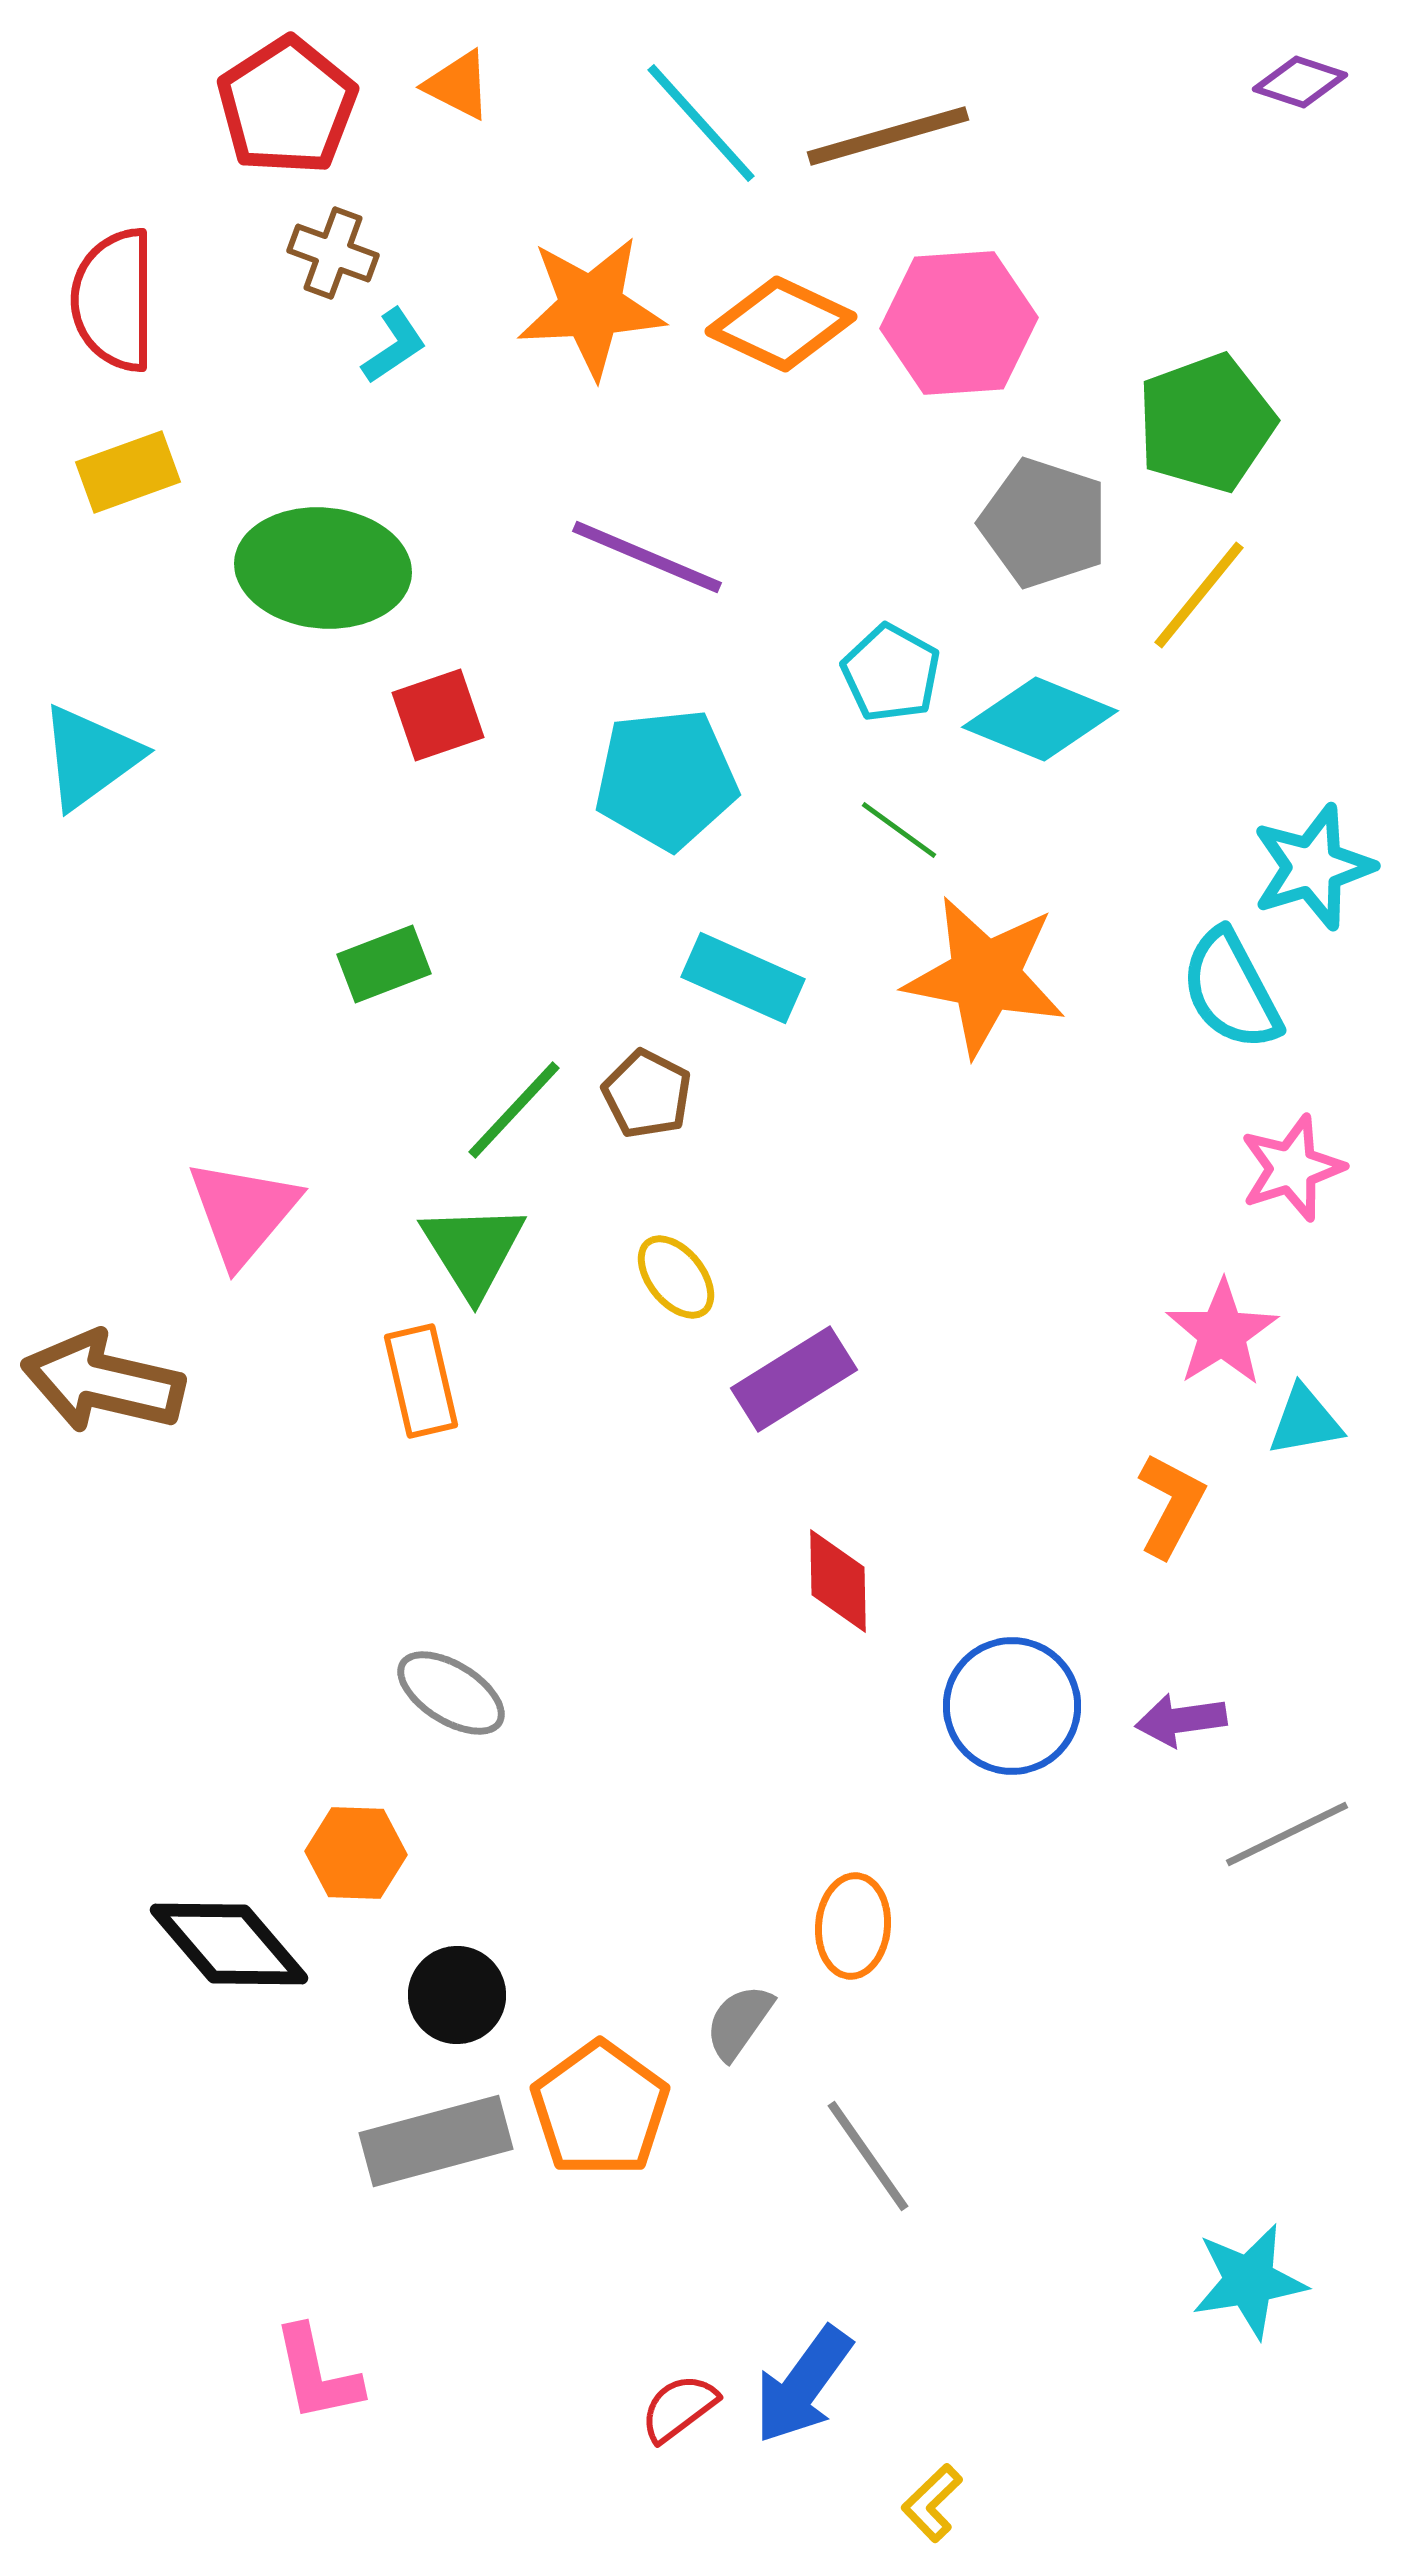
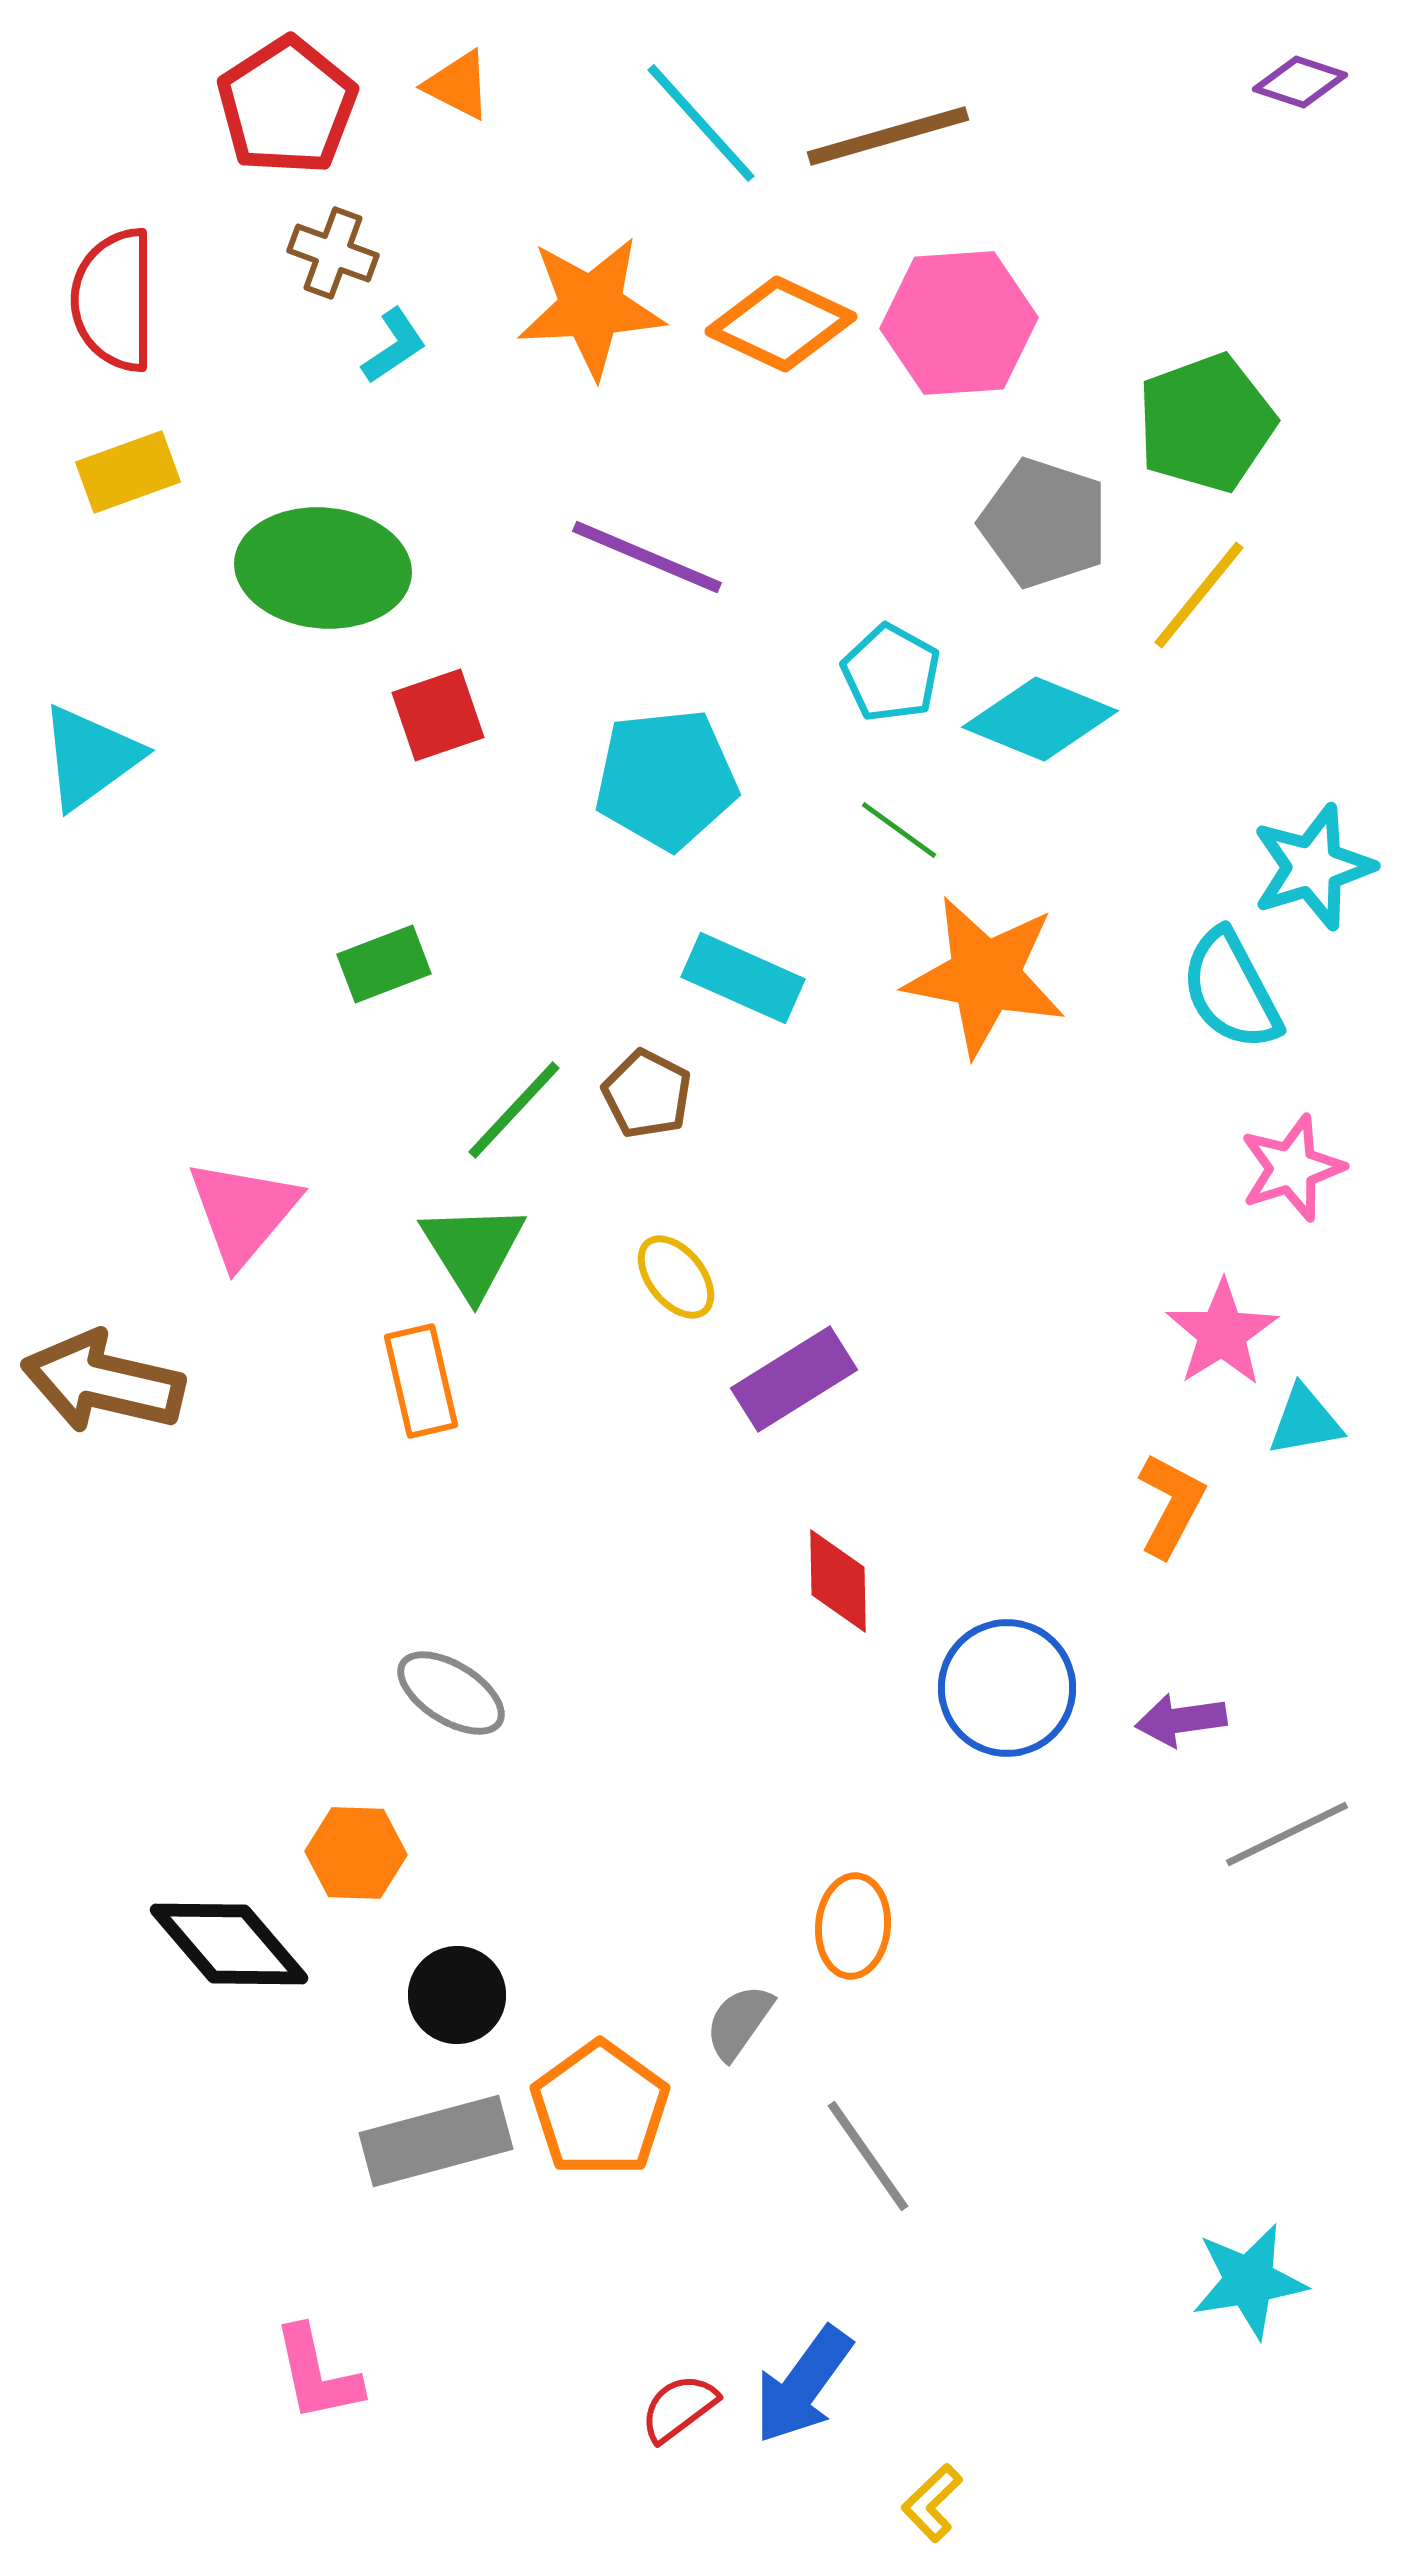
blue circle at (1012, 1706): moved 5 px left, 18 px up
